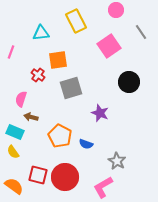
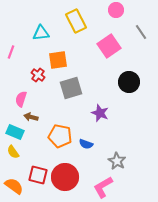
orange pentagon: rotated 15 degrees counterclockwise
